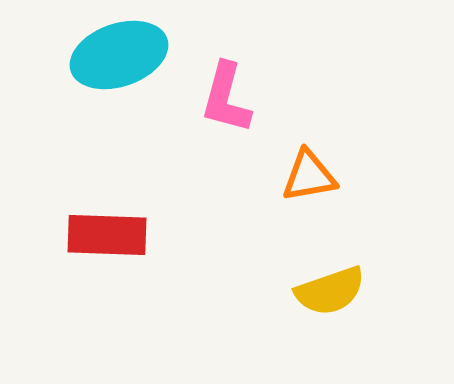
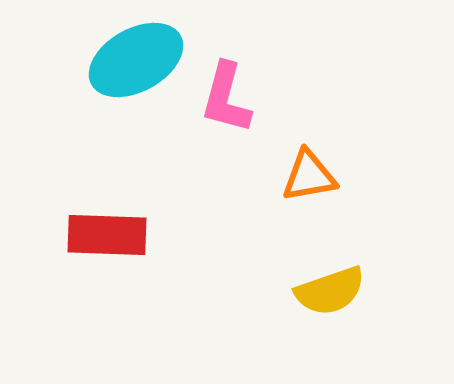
cyan ellipse: moved 17 px right, 5 px down; rotated 10 degrees counterclockwise
